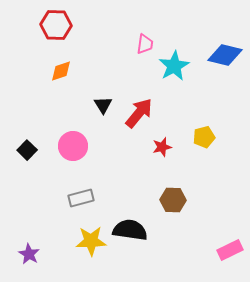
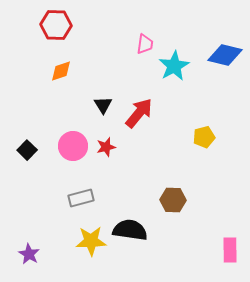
red star: moved 56 px left
pink rectangle: rotated 65 degrees counterclockwise
